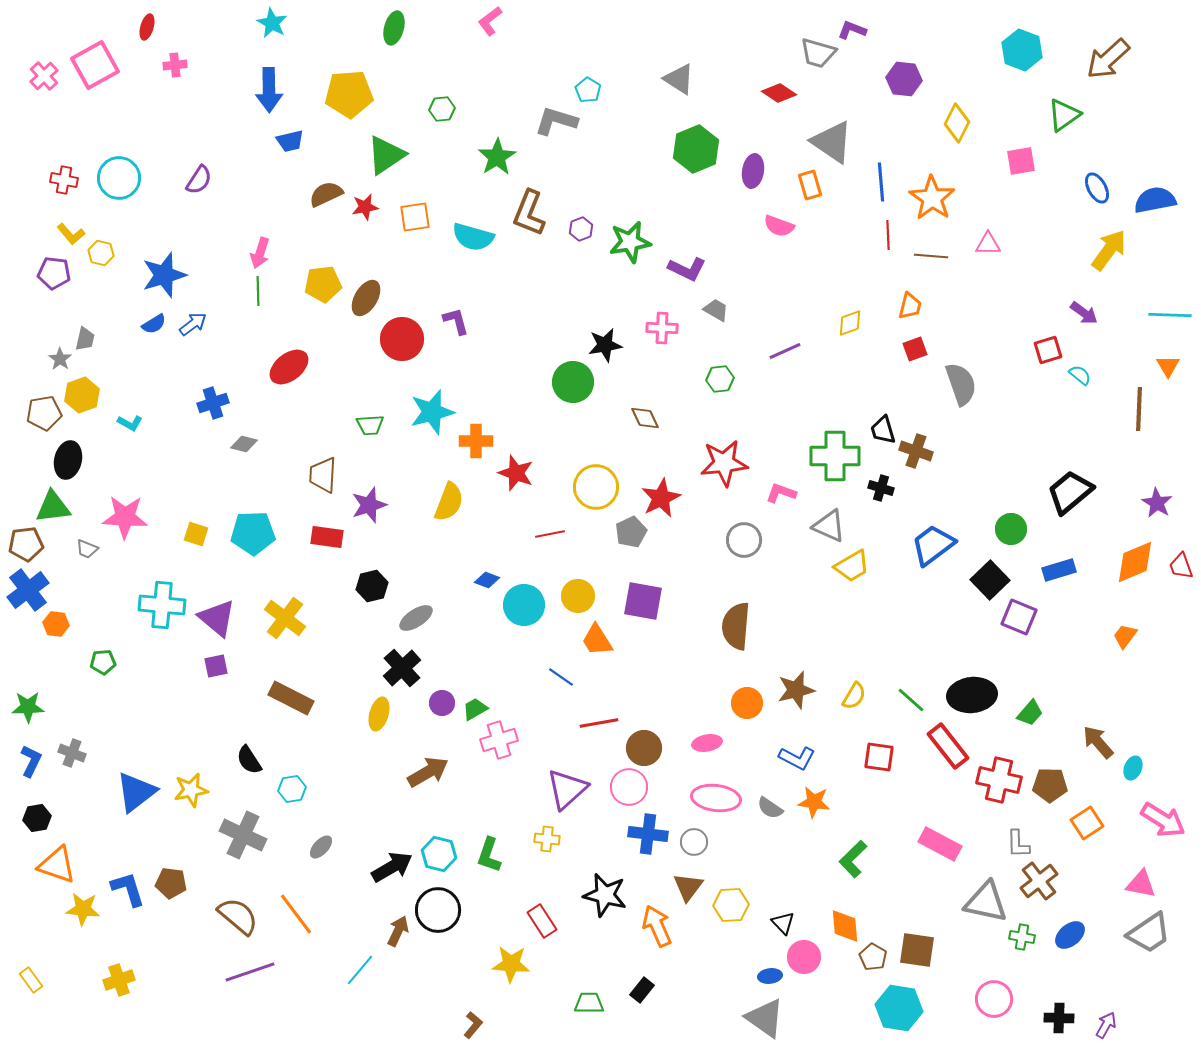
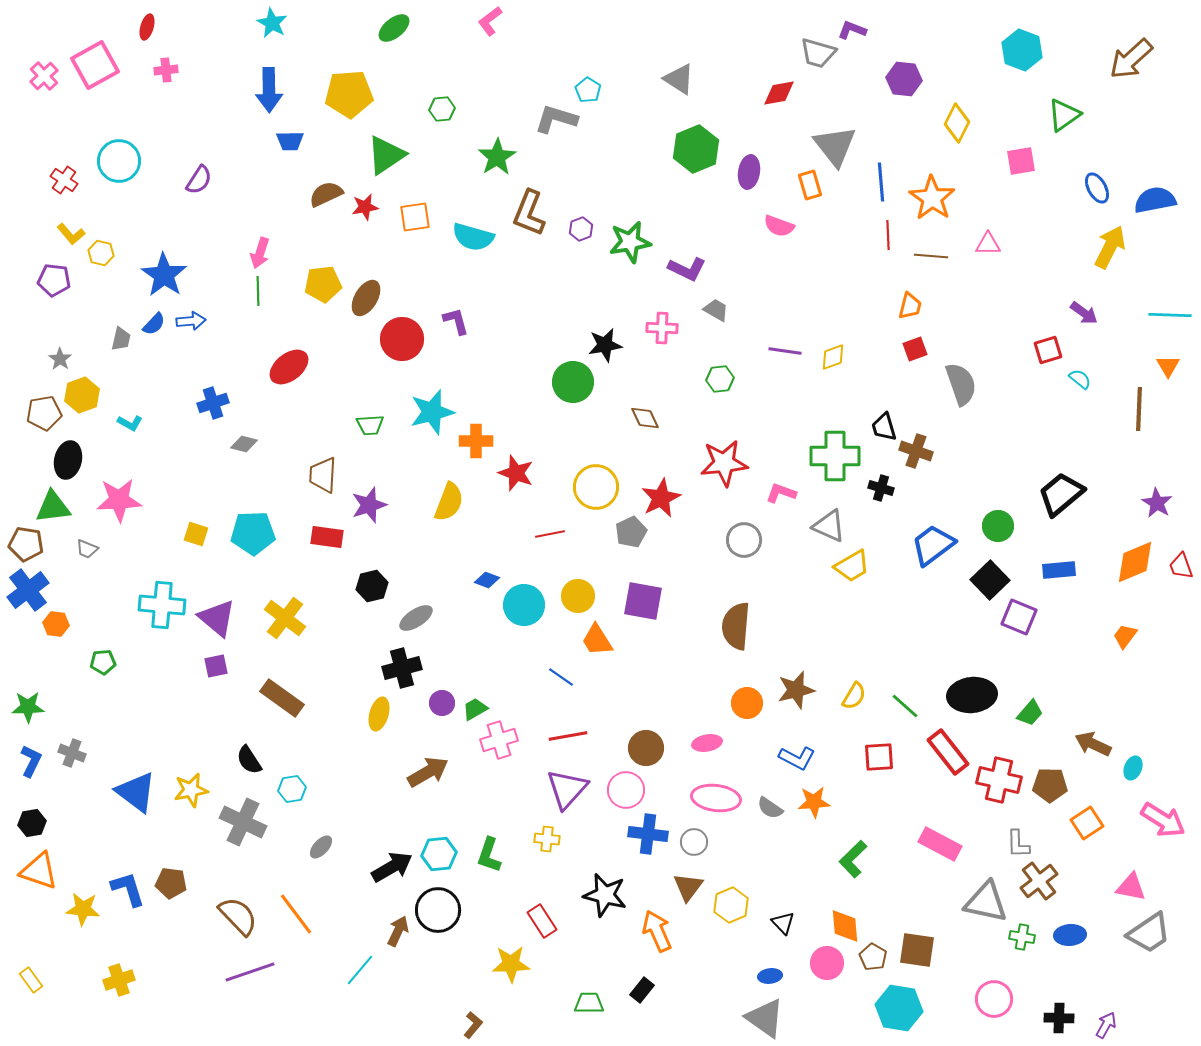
green ellipse at (394, 28): rotated 36 degrees clockwise
brown arrow at (1108, 59): moved 23 px right
pink cross at (175, 65): moved 9 px left, 5 px down
red diamond at (779, 93): rotated 44 degrees counterclockwise
gray L-shape at (556, 121): moved 2 px up
blue trapezoid at (290, 141): rotated 12 degrees clockwise
gray triangle at (832, 142): moved 3 px right, 4 px down; rotated 18 degrees clockwise
purple ellipse at (753, 171): moved 4 px left, 1 px down
cyan circle at (119, 178): moved 17 px up
red cross at (64, 180): rotated 24 degrees clockwise
yellow arrow at (1109, 250): moved 1 px right, 3 px up; rotated 9 degrees counterclockwise
purple pentagon at (54, 273): moved 7 px down
blue star at (164, 275): rotated 21 degrees counterclockwise
yellow diamond at (850, 323): moved 17 px left, 34 px down
blue semicircle at (154, 324): rotated 15 degrees counterclockwise
blue arrow at (193, 324): moved 2 px left, 3 px up; rotated 32 degrees clockwise
gray trapezoid at (85, 339): moved 36 px right
purple line at (785, 351): rotated 32 degrees clockwise
cyan semicircle at (1080, 375): moved 4 px down
black trapezoid at (883, 430): moved 1 px right, 3 px up
black trapezoid at (1070, 492): moved 9 px left, 2 px down
pink star at (125, 517): moved 6 px left, 17 px up; rotated 6 degrees counterclockwise
green circle at (1011, 529): moved 13 px left, 3 px up
brown pentagon at (26, 544): rotated 16 degrees clockwise
blue rectangle at (1059, 570): rotated 12 degrees clockwise
black cross at (402, 668): rotated 27 degrees clockwise
brown rectangle at (291, 698): moved 9 px left; rotated 9 degrees clockwise
green line at (911, 700): moved 6 px left, 6 px down
red line at (599, 723): moved 31 px left, 13 px down
brown arrow at (1098, 742): moved 5 px left, 2 px down; rotated 24 degrees counterclockwise
red rectangle at (948, 746): moved 6 px down
brown circle at (644, 748): moved 2 px right
red square at (879, 757): rotated 12 degrees counterclockwise
pink circle at (629, 787): moved 3 px left, 3 px down
purple triangle at (567, 789): rotated 6 degrees counterclockwise
blue triangle at (136, 792): rotated 45 degrees counterclockwise
orange star at (814, 802): rotated 12 degrees counterclockwise
black hexagon at (37, 818): moved 5 px left, 5 px down
gray cross at (243, 835): moved 13 px up
cyan hexagon at (439, 854): rotated 20 degrees counterclockwise
orange triangle at (57, 865): moved 18 px left, 6 px down
pink triangle at (1141, 884): moved 10 px left, 3 px down
yellow hexagon at (731, 905): rotated 20 degrees counterclockwise
brown semicircle at (238, 916): rotated 6 degrees clockwise
orange arrow at (657, 926): moved 5 px down
blue ellipse at (1070, 935): rotated 36 degrees clockwise
pink circle at (804, 957): moved 23 px right, 6 px down
yellow star at (511, 964): rotated 6 degrees counterclockwise
